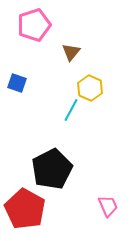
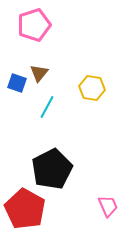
brown triangle: moved 32 px left, 21 px down
yellow hexagon: moved 2 px right; rotated 15 degrees counterclockwise
cyan line: moved 24 px left, 3 px up
